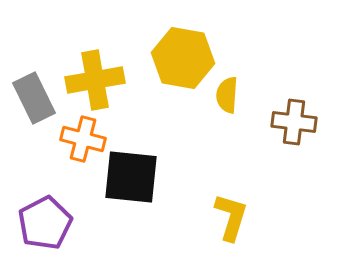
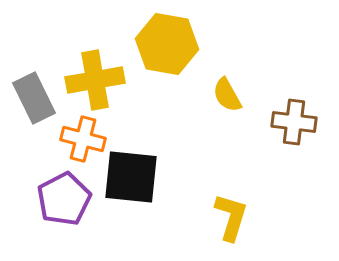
yellow hexagon: moved 16 px left, 14 px up
yellow semicircle: rotated 33 degrees counterclockwise
purple pentagon: moved 19 px right, 24 px up
